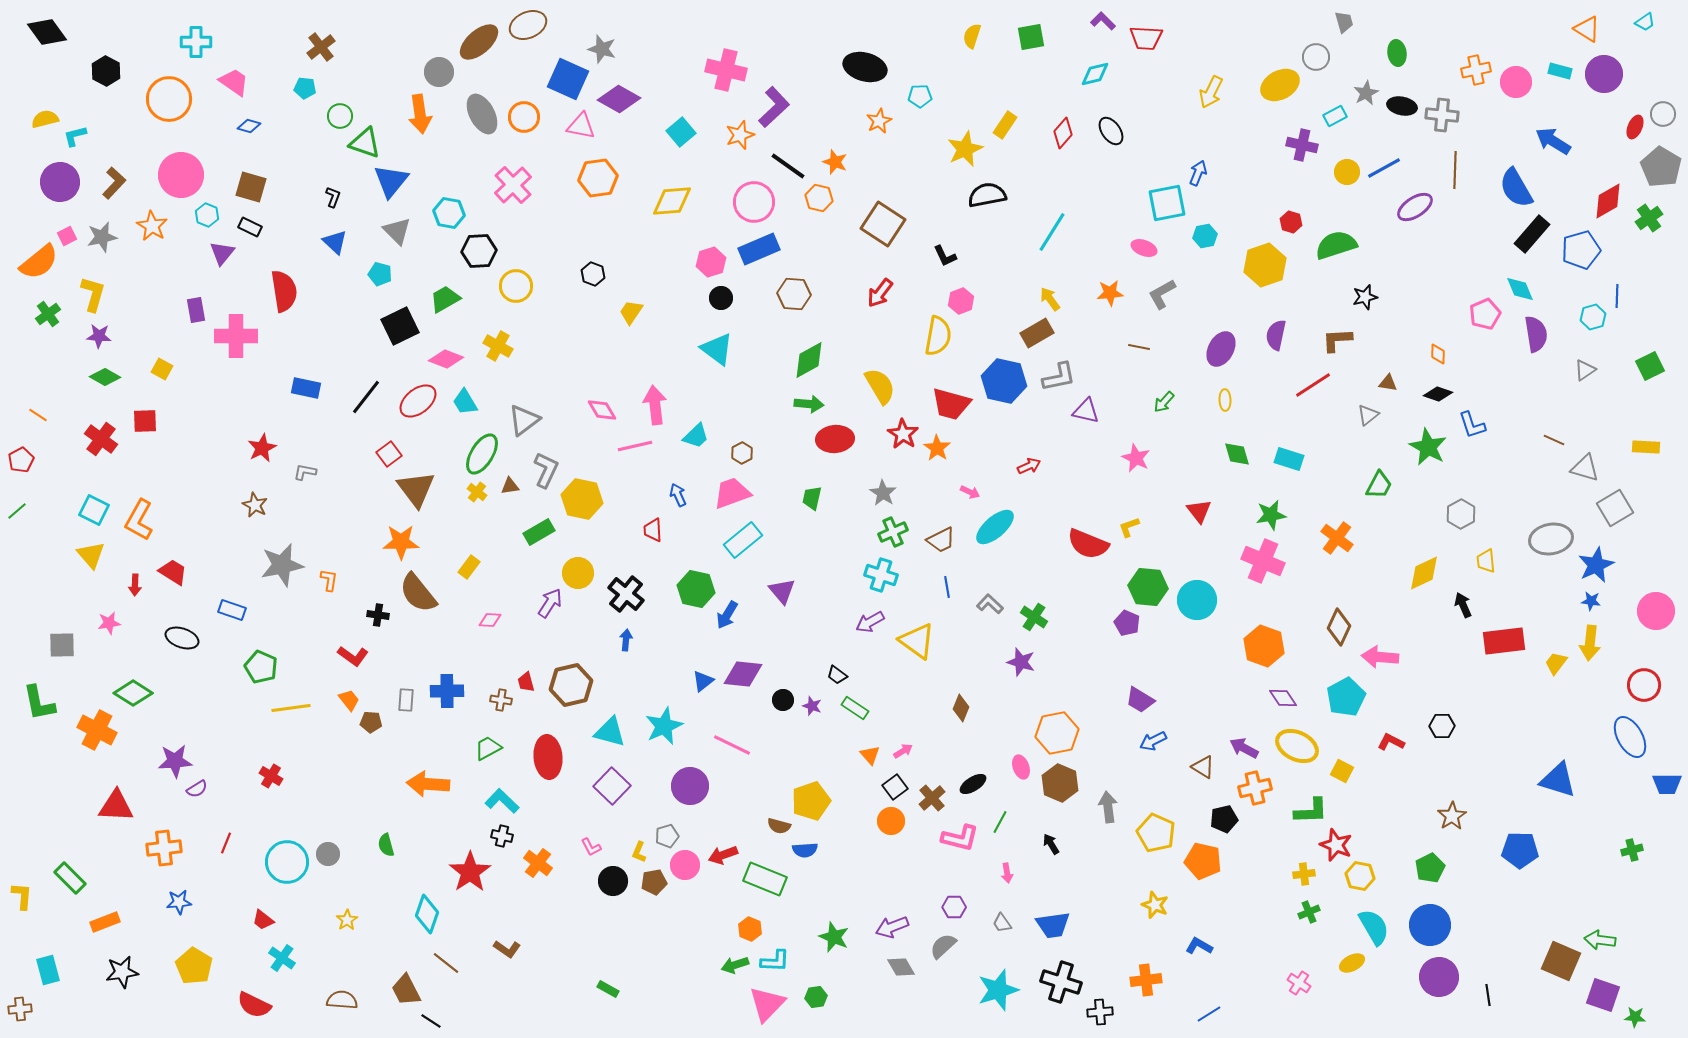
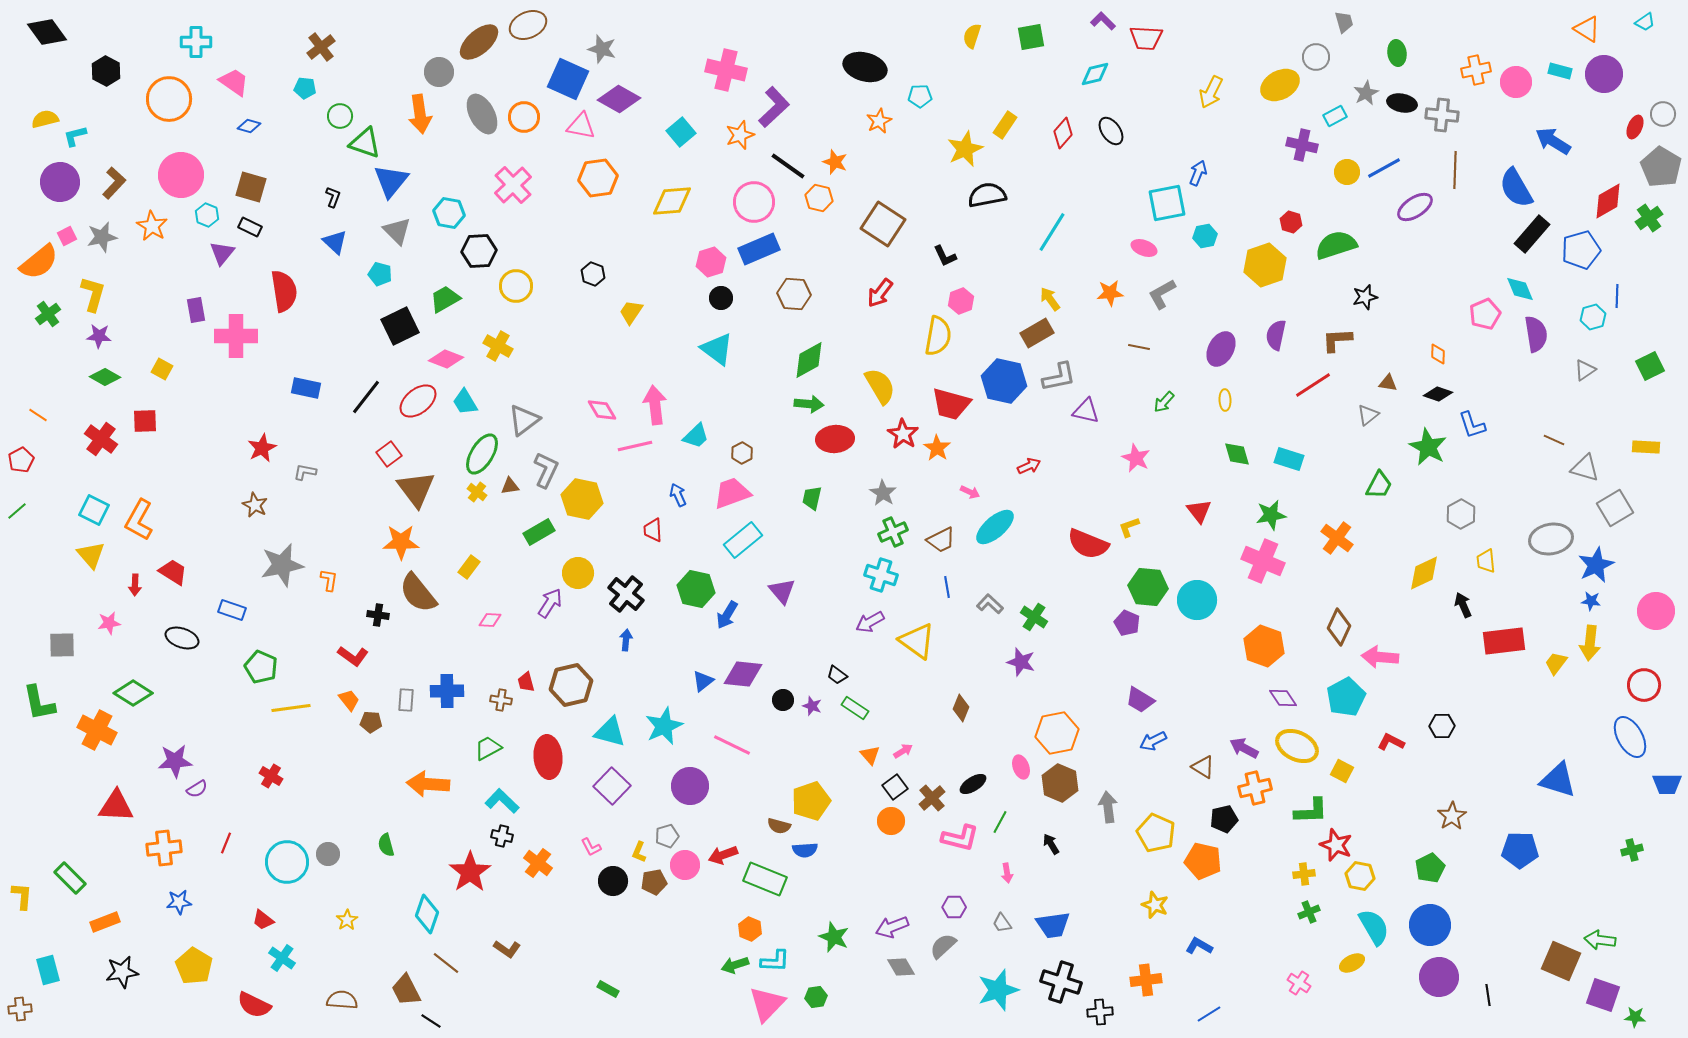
black ellipse at (1402, 106): moved 3 px up
